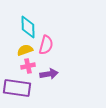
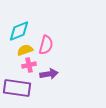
cyan diamond: moved 9 px left, 4 px down; rotated 70 degrees clockwise
pink cross: moved 1 px right, 1 px up
